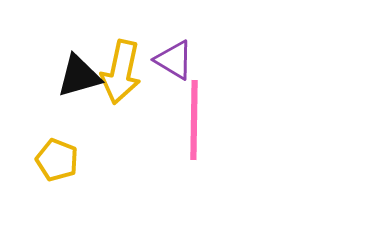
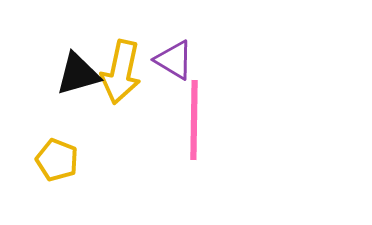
black triangle: moved 1 px left, 2 px up
